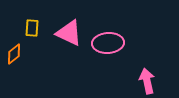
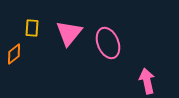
pink triangle: rotated 44 degrees clockwise
pink ellipse: rotated 72 degrees clockwise
